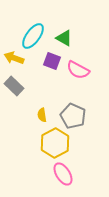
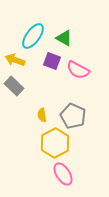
yellow arrow: moved 1 px right, 2 px down
